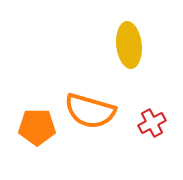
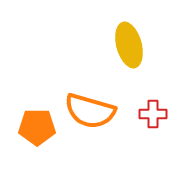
yellow ellipse: rotated 9 degrees counterclockwise
red cross: moved 1 px right, 9 px up; rotated 28 degrees clockwise
